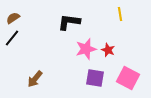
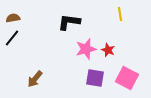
brown semicircle: rotated 24 degrees clockwise
pink square: moved 1 px left
